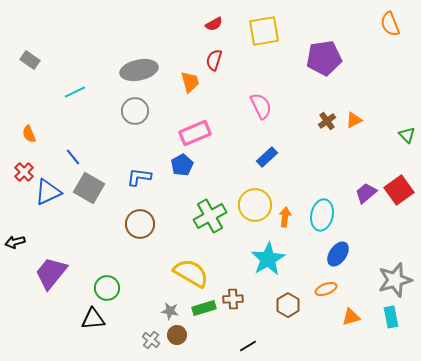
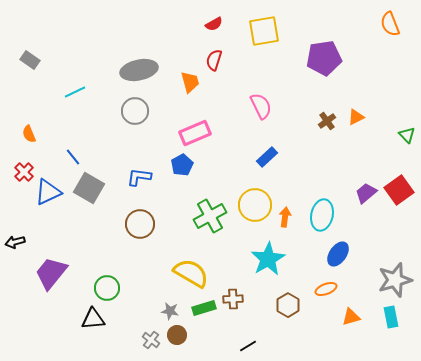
orange triangle at (354, 120): moved 2 px right, 3 px up
